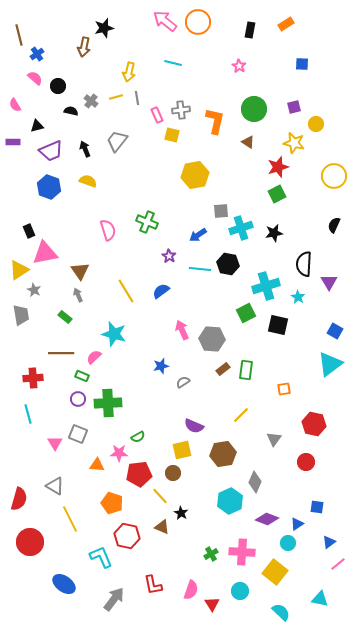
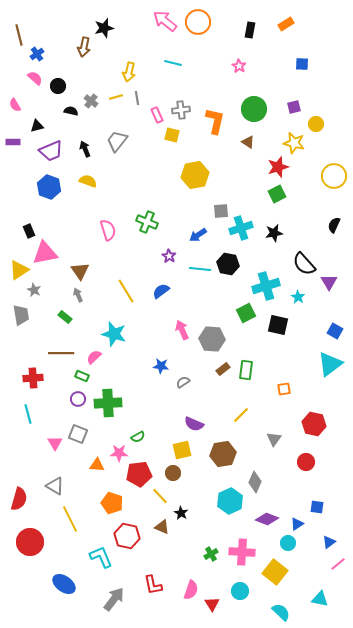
black semicircle at (304, 264): rotated 45 degrees counterclockwise
blue star at (161, 366): rotated 21 degrees clockwise
purple semicircle at (194, 426): moved 2 px up
